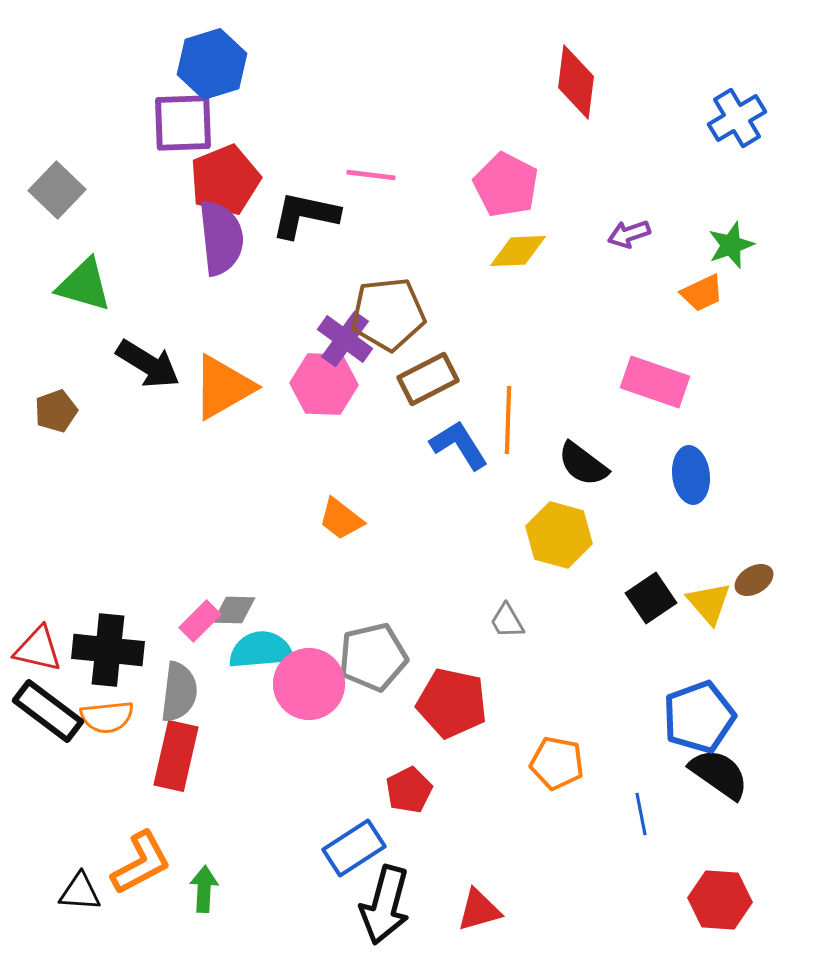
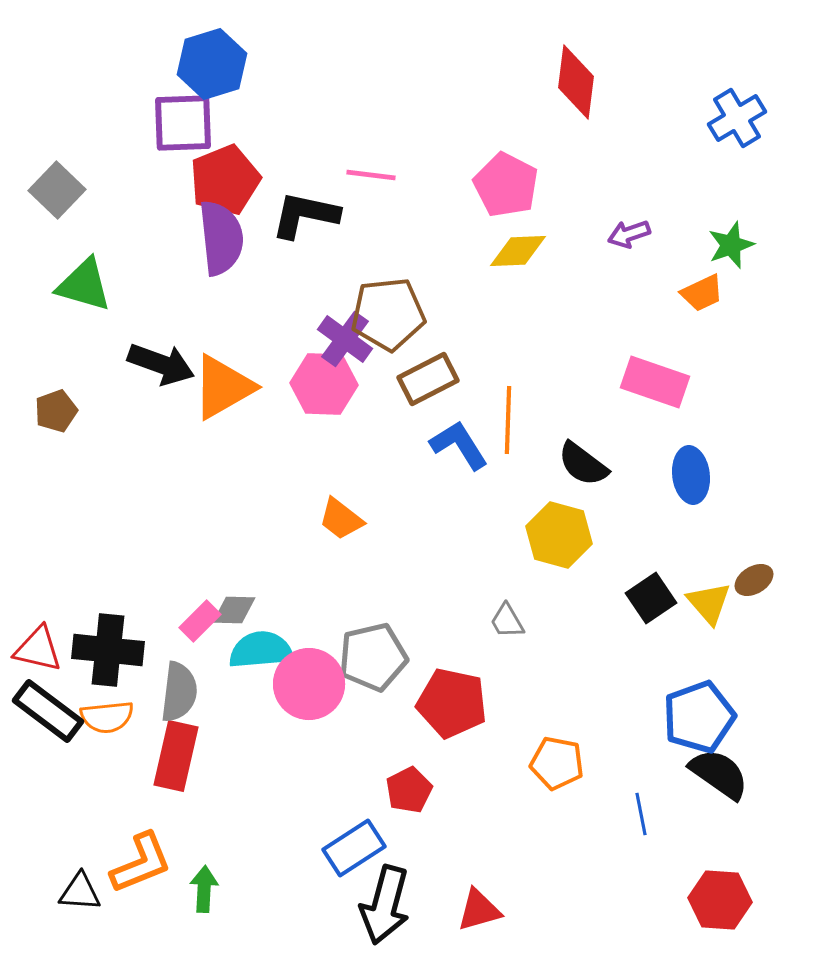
black arrow at (148, 364): moved 13 px right; rotated 12 degrees counterclockwise
orange L-shape at (141, 863): rotated 6 degrees clockwise
